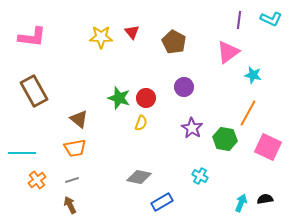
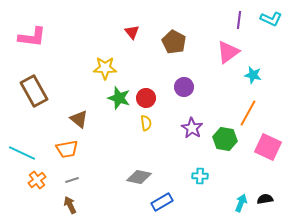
yellow star: moved 4 px right, 31 px down
yellow semicircle: moved 5 px right; rotated 28 degrees counterclockwise
orange trapezoid: moved 8 px left, 1 px down
cyan line: rotated 24 degrees clockwise
cyan cross: rotated 28 degrees counterclockwise
